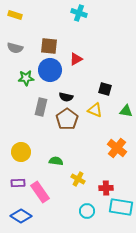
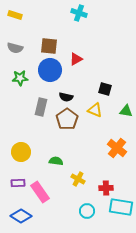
green star: moved 6 px left
